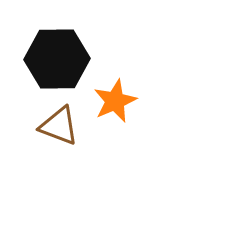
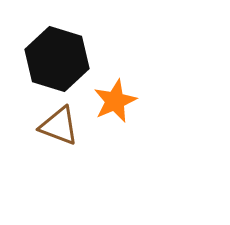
black hexagon: rotated 18 degrees clockwise
